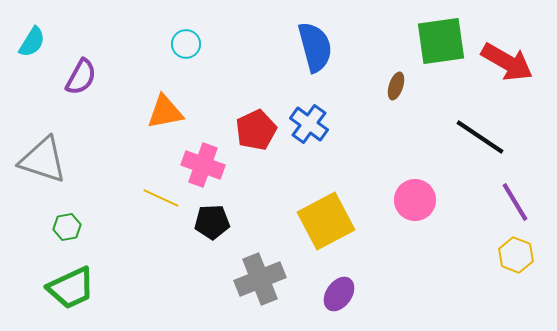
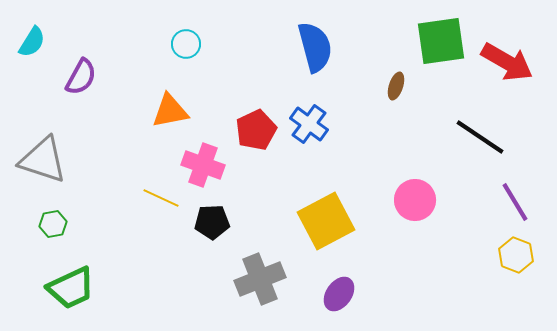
orange triangle: moved 5 px right, 1 px up
green hexagon: moved 14 px left, 3 px up
